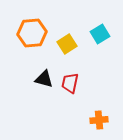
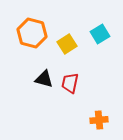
orange hexagon: rotated 20 degrees clockwise
